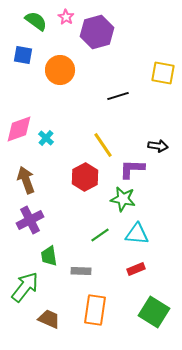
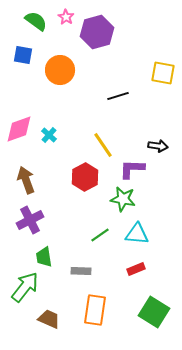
cyan cross: moved 3 px right, 3 px up
green trapezoid: moved 5 px left, 1 px down
